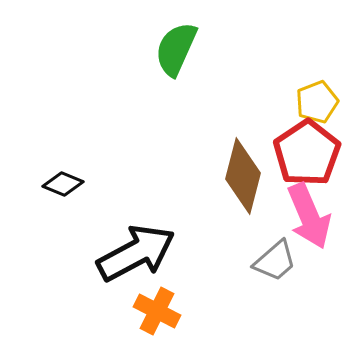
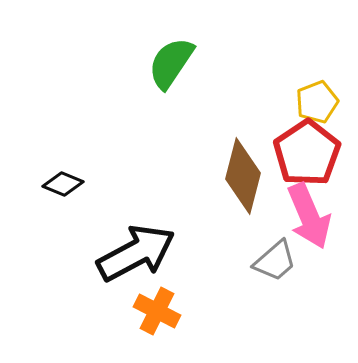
green semicircle: moved 5 px left, 14 px down; rotated 10 degrees clockwise
